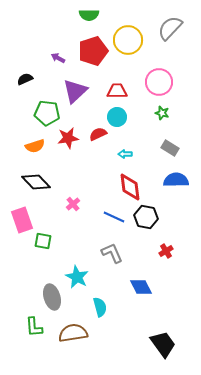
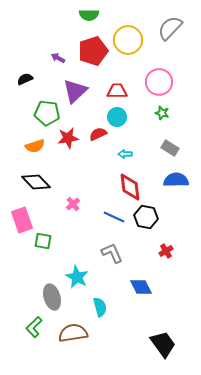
green L-shape: rotated 50 degrees clockwise
